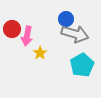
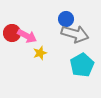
red circle: moved 4 px down
pink arrow: rotated 72 degrees counterclockwise
yellow star: rotated 16 degrees clockwise
